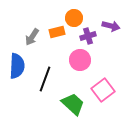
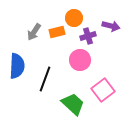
gray arrow: moved 2 px right, 5 px up
